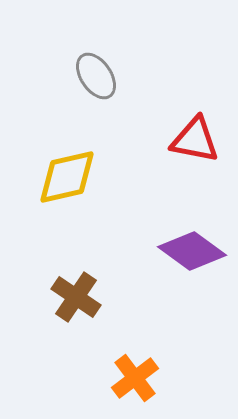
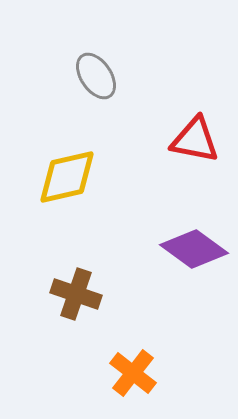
purple diamond: moved 2 px right, 2 px up
brown cross: moved 3 px up; rotated 15 degrees counterclockwise
orange cross: moved 2 px left, 5 px up; rotated 15 degrees counterclockwise
